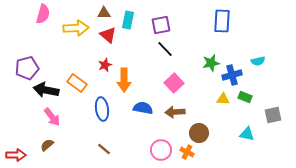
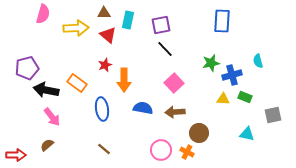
cyan semicircle: rotated 88 degrees clockwise
